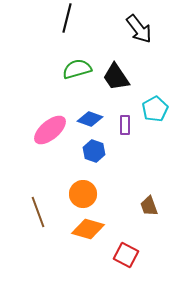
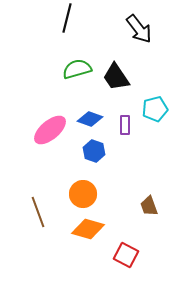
cyan pentagon: rotated 15 degrees clockwise
